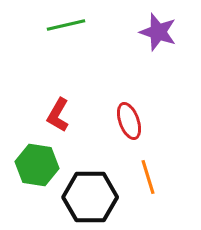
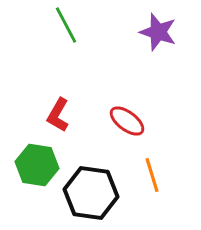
green line: rotated 75 degrees clockwise
red ellipse: moved 2 px left; rotated 33 degrees counterclockwise
orange line: moved 4 px right, 2 px up
black hexagon: moved 1 px right, 4 px up; rotated 8 degrees clockwise
